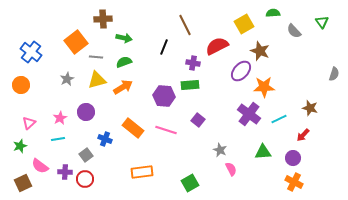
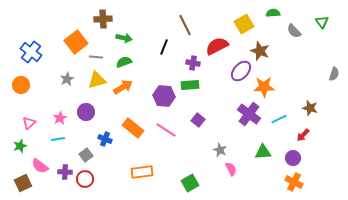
pink line at (166, 130): rotated 15 degrees clockwise
